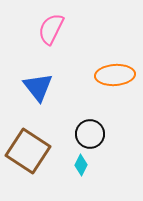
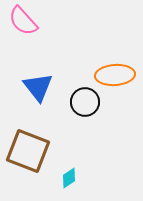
pink semicircle: moved 28 px left, 8 px up; rotated 68 degrees counterclockwise
black circle: moved 5 px left, 32 px up
brown square: rotated 12 degrees counterclockwise
cyan diamond: moved 12 px left, 13 px down; rotated 30 degrees clockwise
